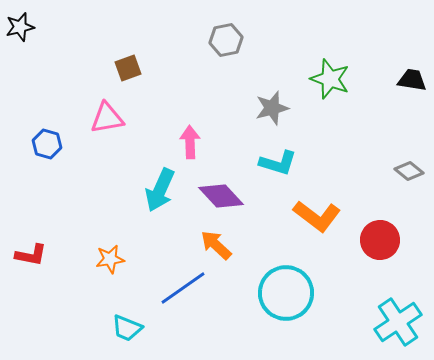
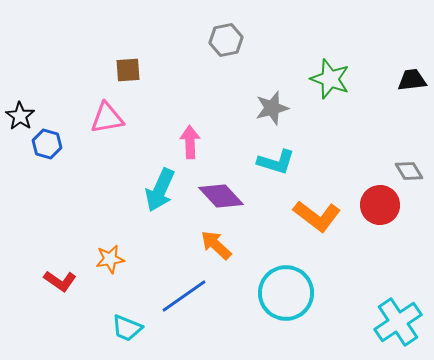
black star: moved 89 px down; rotated 24 degrees counterclockwise
brown square: moved 2 px down; rotated 16 degrees clockwise
black trapezoid: rotated 16 degrees counterclockwise
cyan L-shape: moved 2 px left, 1 px up
gray diamond: rotated 20 degrees clockwise
red circle: moved 35 px up
red L-shape: moved 29 px right, 26 px down; rotated 24 degrees clockwise
blue line: moved 1 px right, 8 px down
